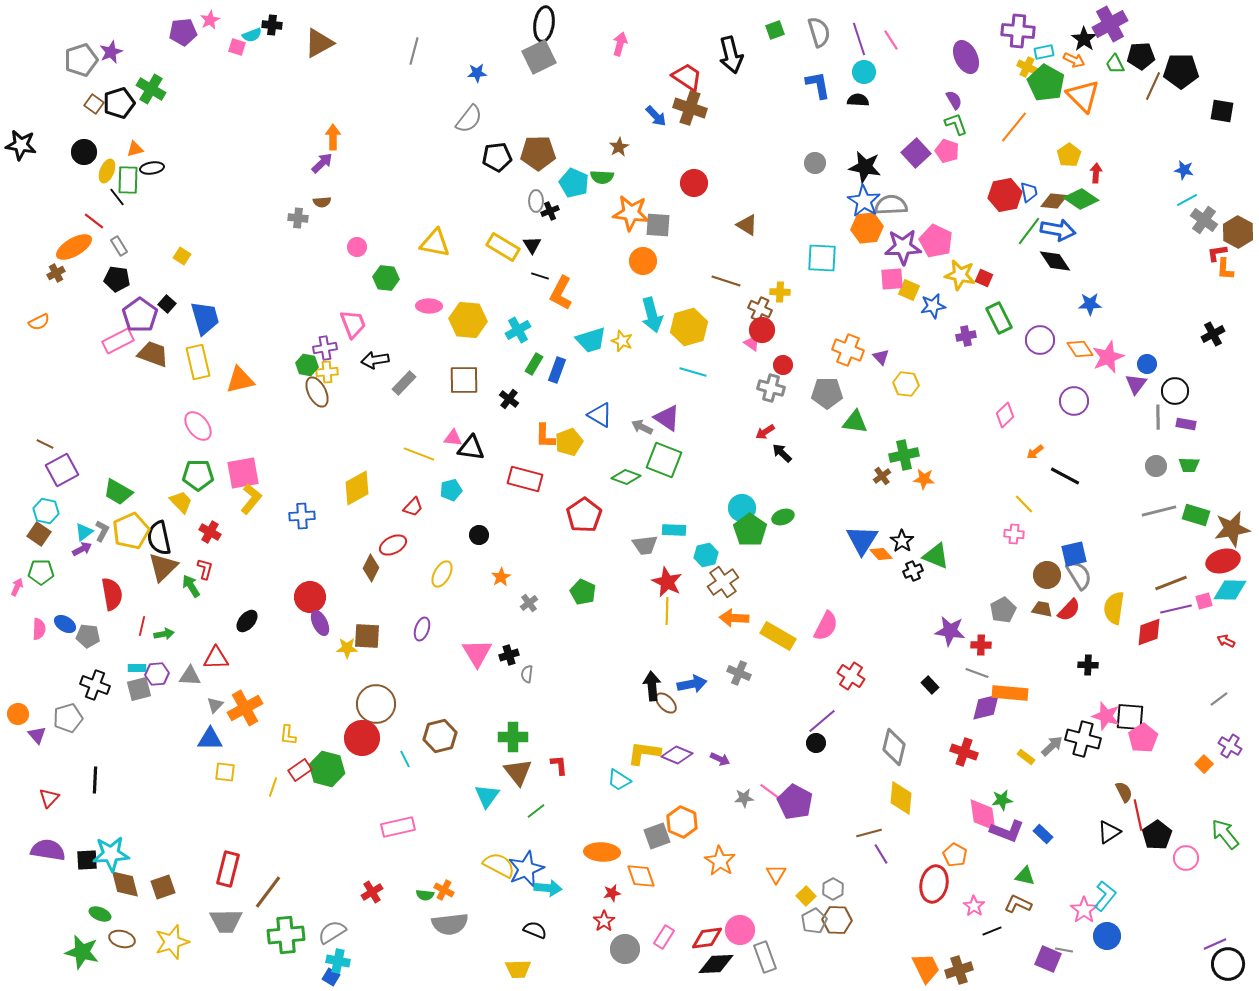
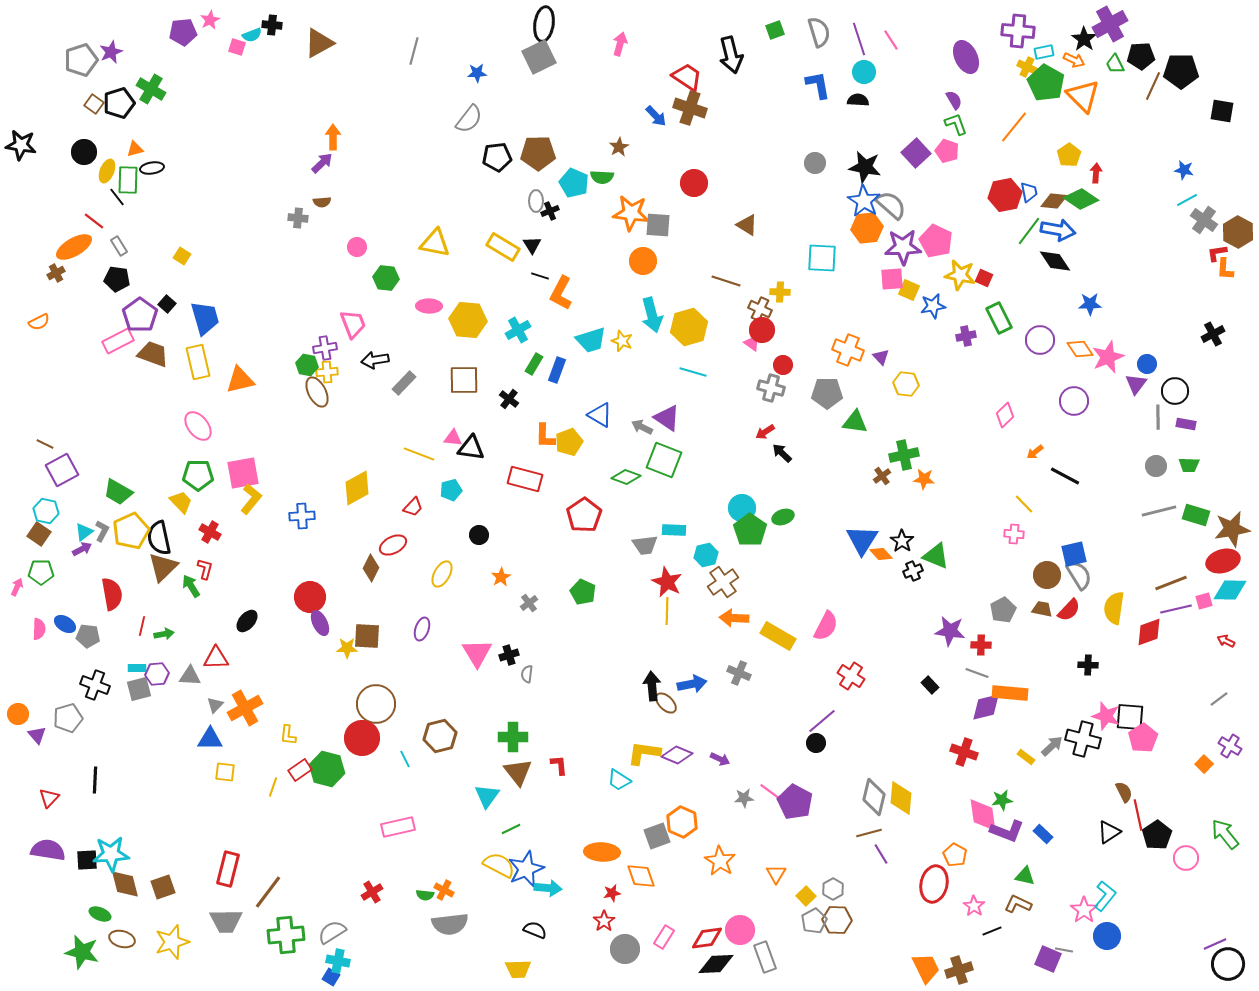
gray semicircle at (891, 205): rotated 44 degrees clockwise
gray diamond at (894, 747): moved 20 px left, 50 px down
green line at (536, 811): moved 25 px left, 18 px down; rotated 12 degrees clockwise
